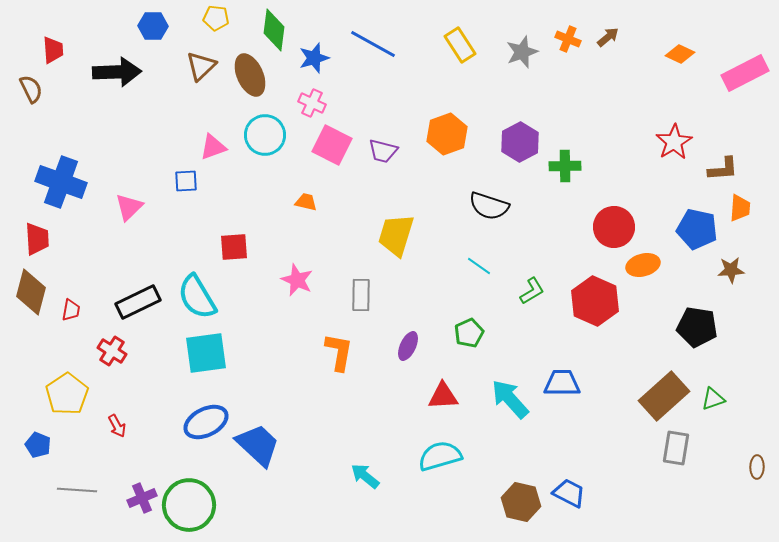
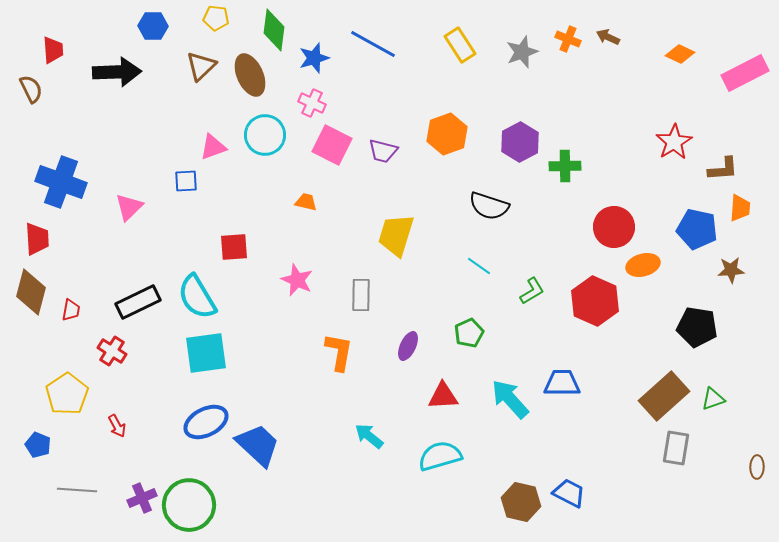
brown arrow at (608, 37): rotated 115 degrees counterclockwise
cyan arrow at (365, 476): moved 4 px right, 40 px up
